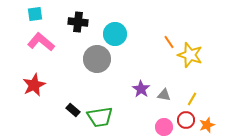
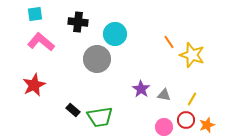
yellow star: moved 2 px right
